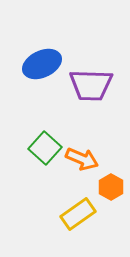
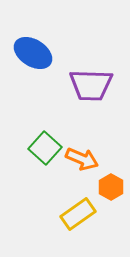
blue ellipse: moved 9 px left, 11 px up; rotated 57 degrees clockwise
